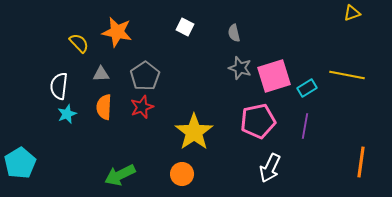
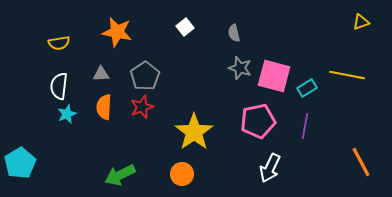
yellow triangle: moved 9 px right, 9 px down
white square: rotated 24 degrees clockwise
yellow semicircle: moved 20 px left; rotated 125 degrees clockwise
pink square: rotated 32 degrees clockwise
orange line: rotated 36 degrees counterclockwise
